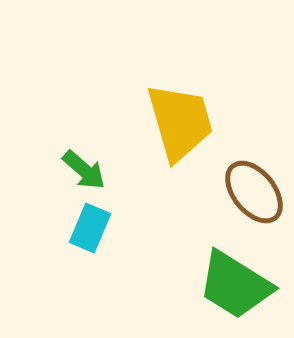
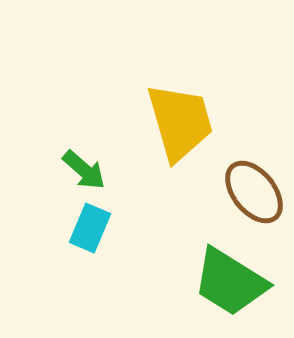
green trapezoid: moved 5 px left, 3 px up
